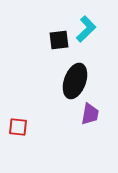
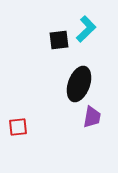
black ellipse: moved 4 px right, 3 px down
purple trapezoid: moved 2 px right, 3 px down
red square: rotated 12 degrees counterclockwise
